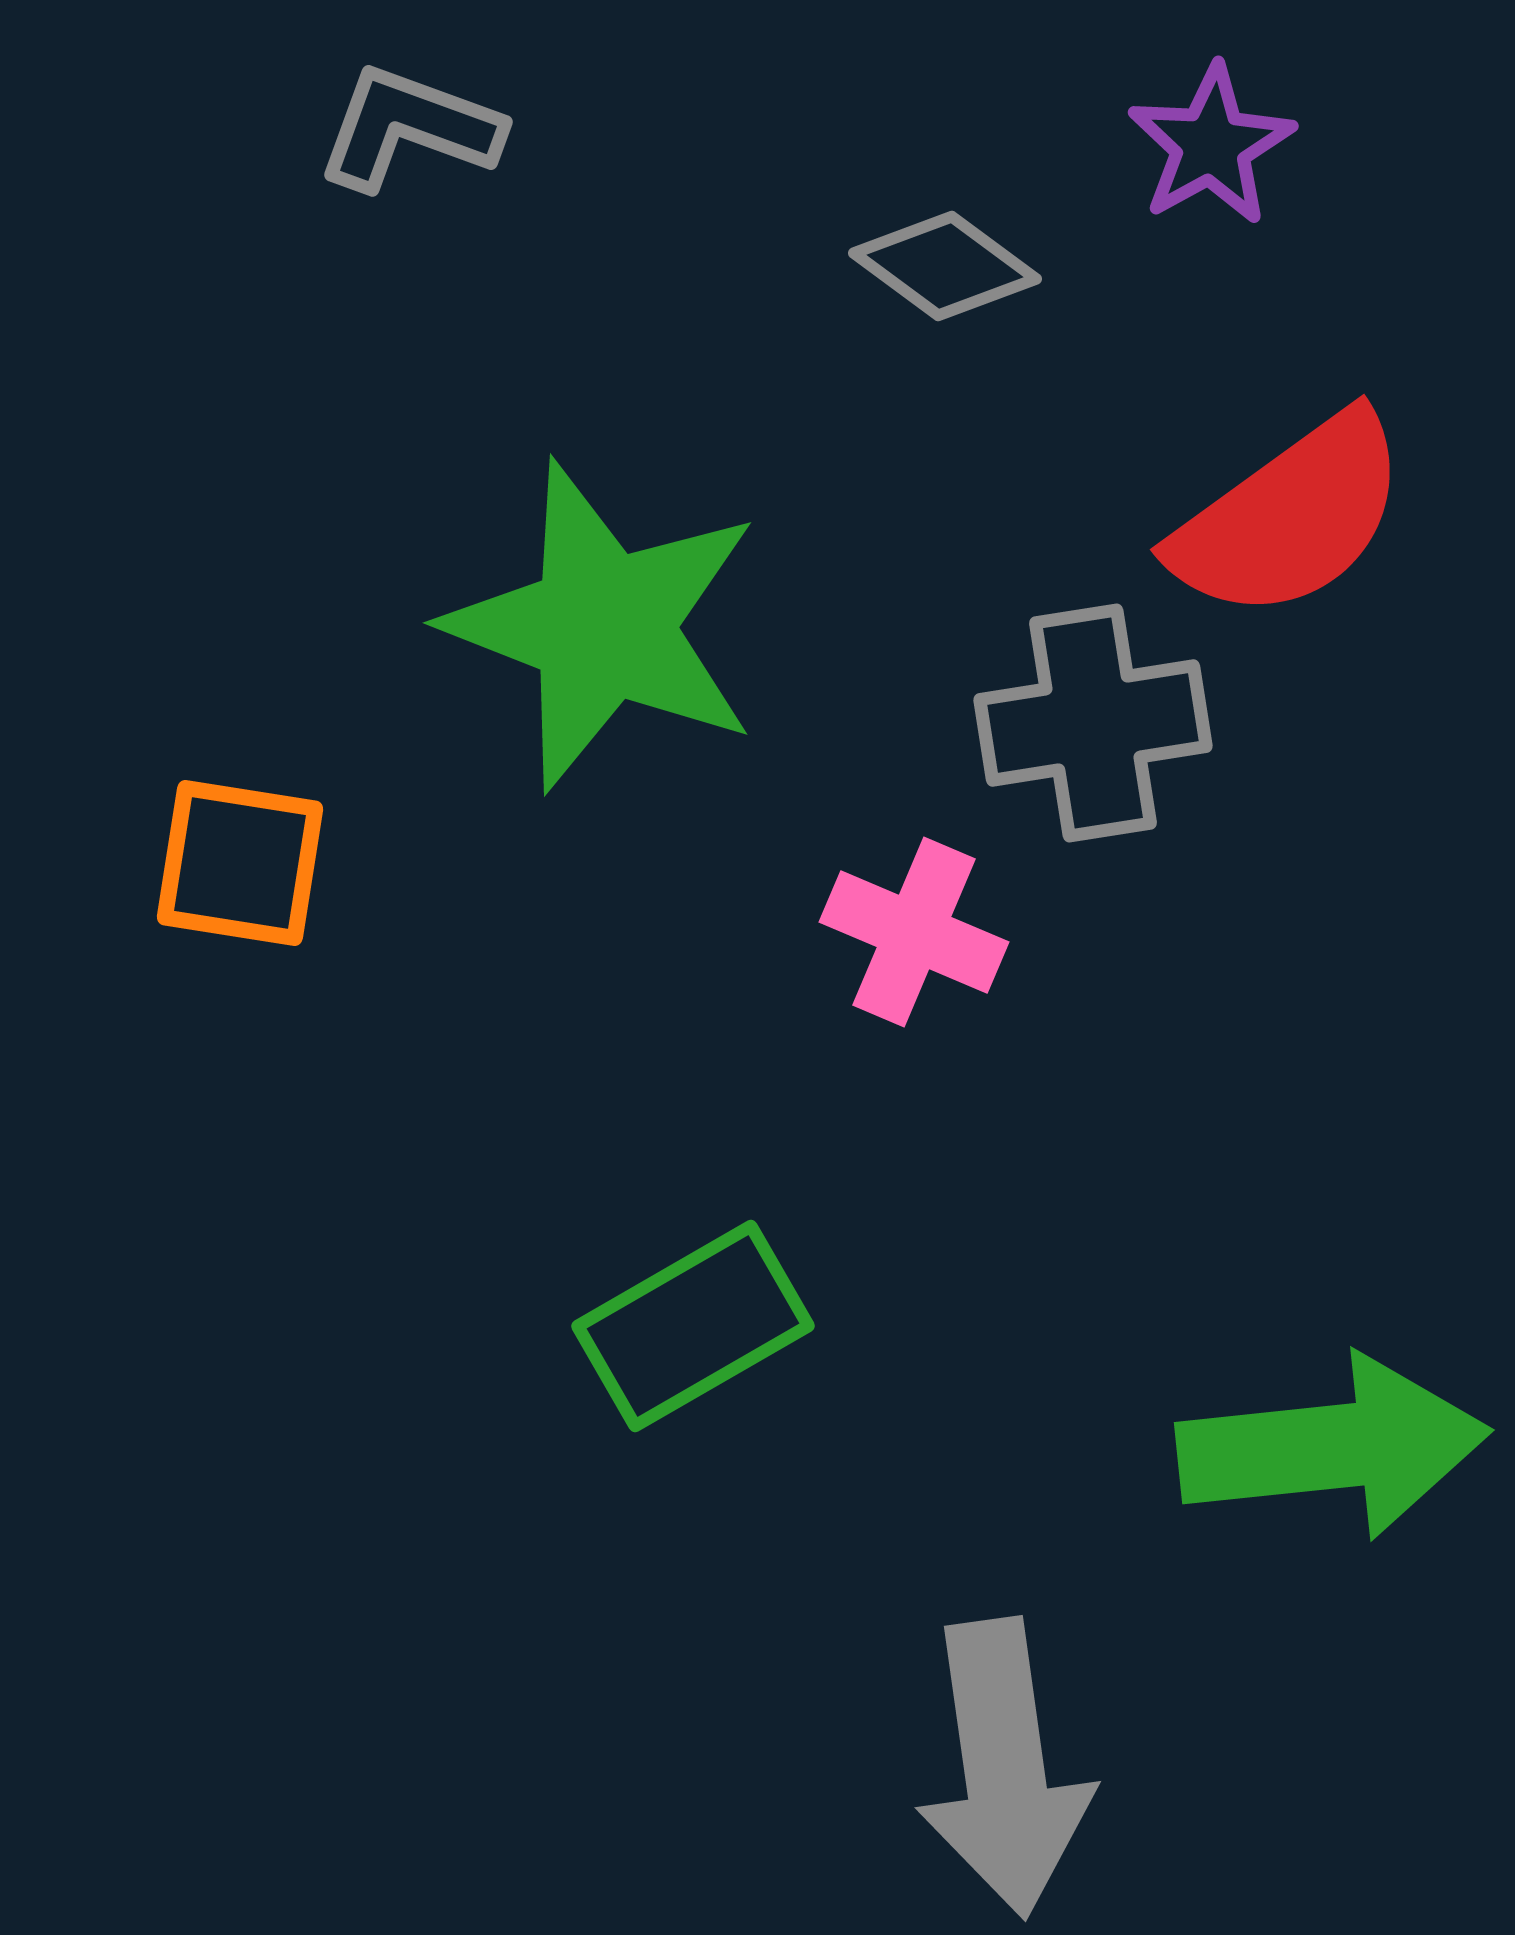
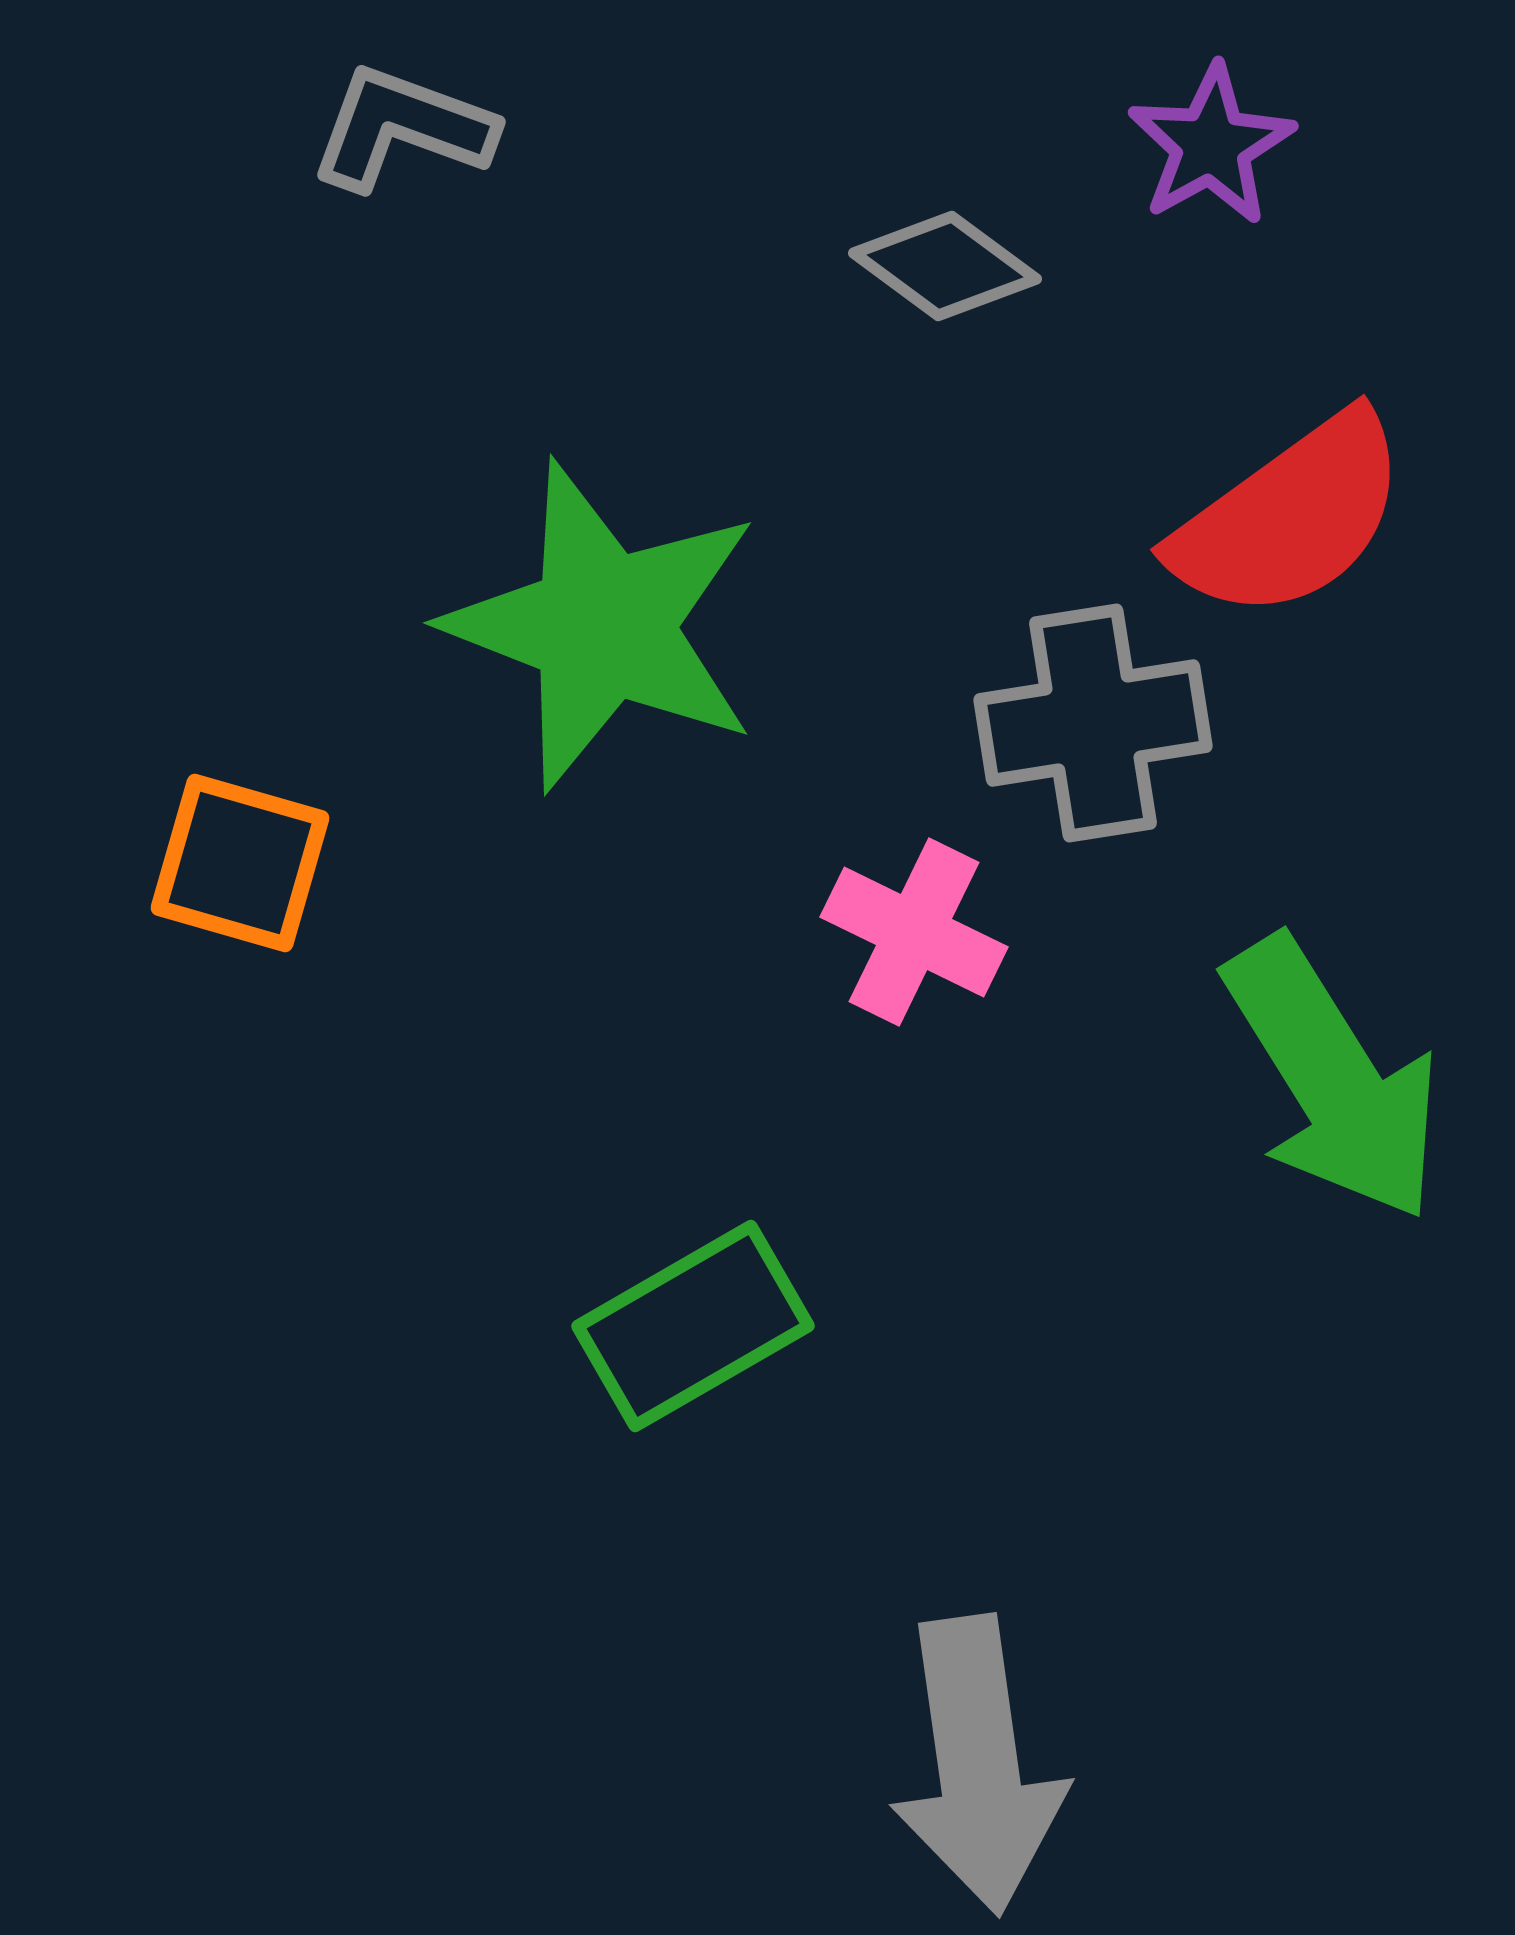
gray L-shape: moved 7 px left
orange square: rotated 7 degrees clockwise
pink cross: rotated 3 degrees clockwise
green arrow: moved 368 px up; rotated 64 degrees clockwise
gray arrow: moved 26 px left, 3 px up
